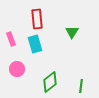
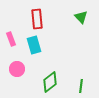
green triangle: moved 9 px right, 15 px up; rotated 16 degrees counterclockwise
cyan rectangle: moved 1 px left, 1 px down
